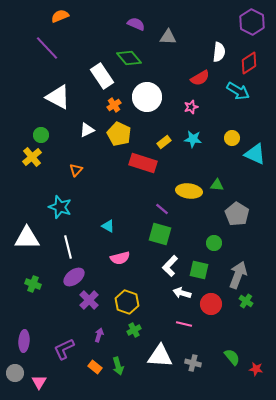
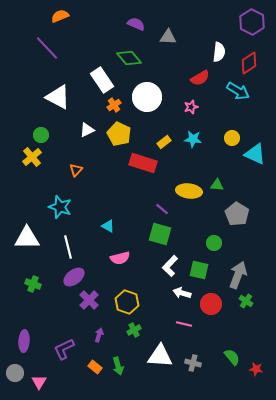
white rectangle at (102, 76): moved 4 px down
